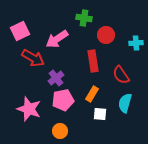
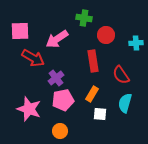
pink square: rotated 24 degrees clockwise
